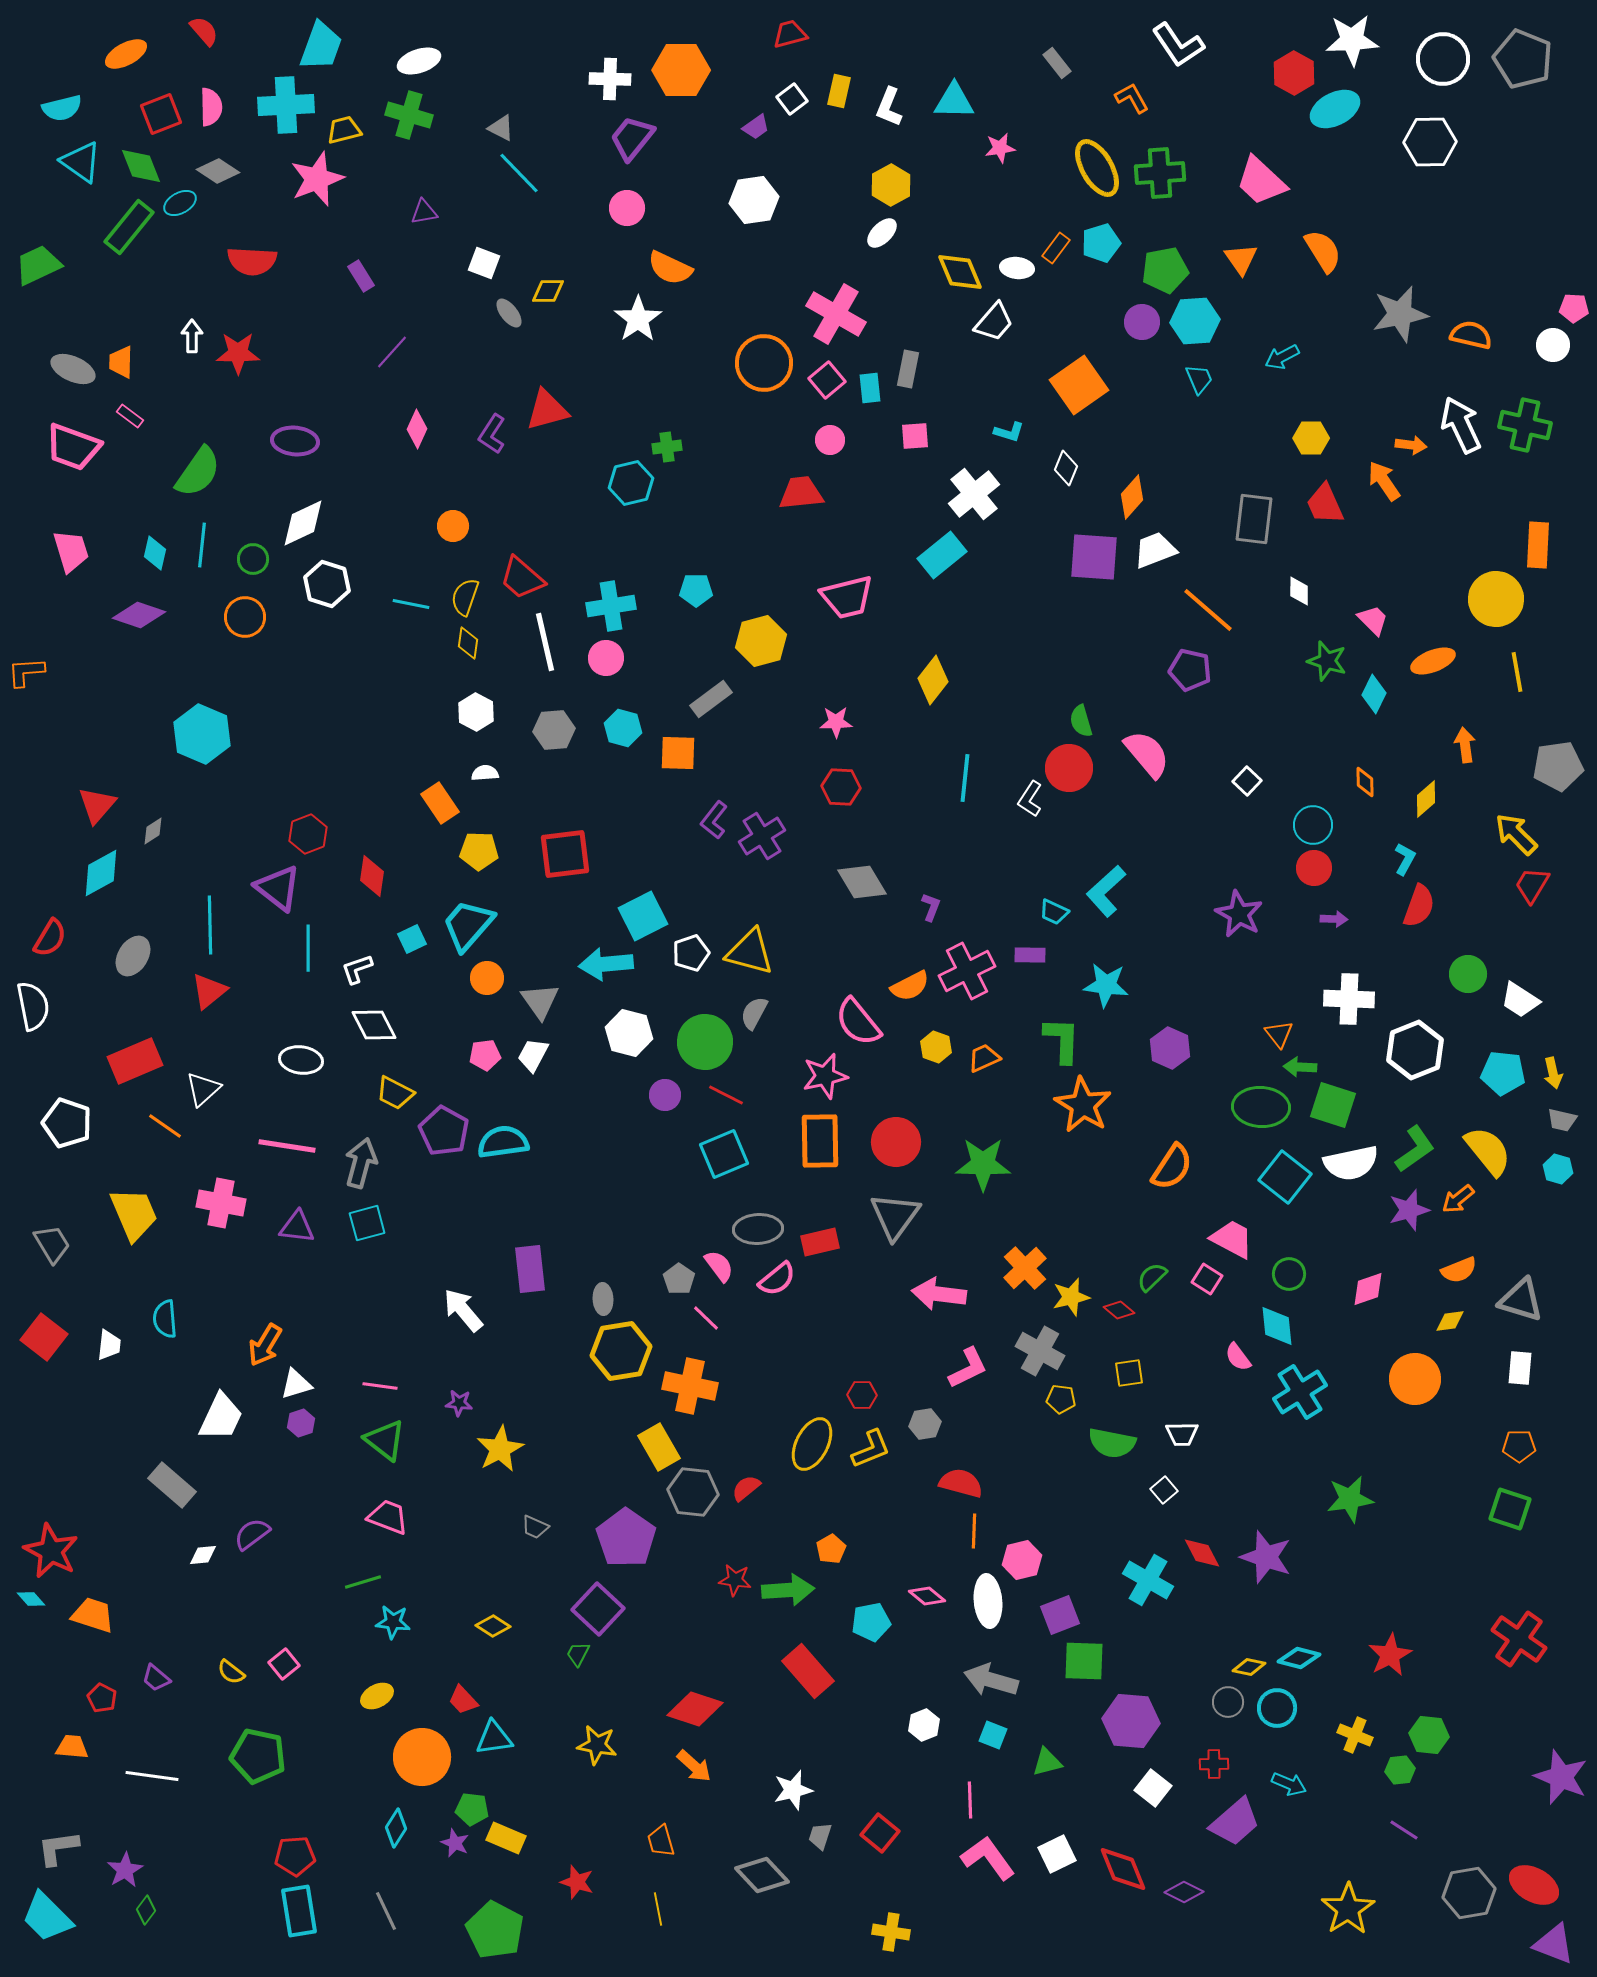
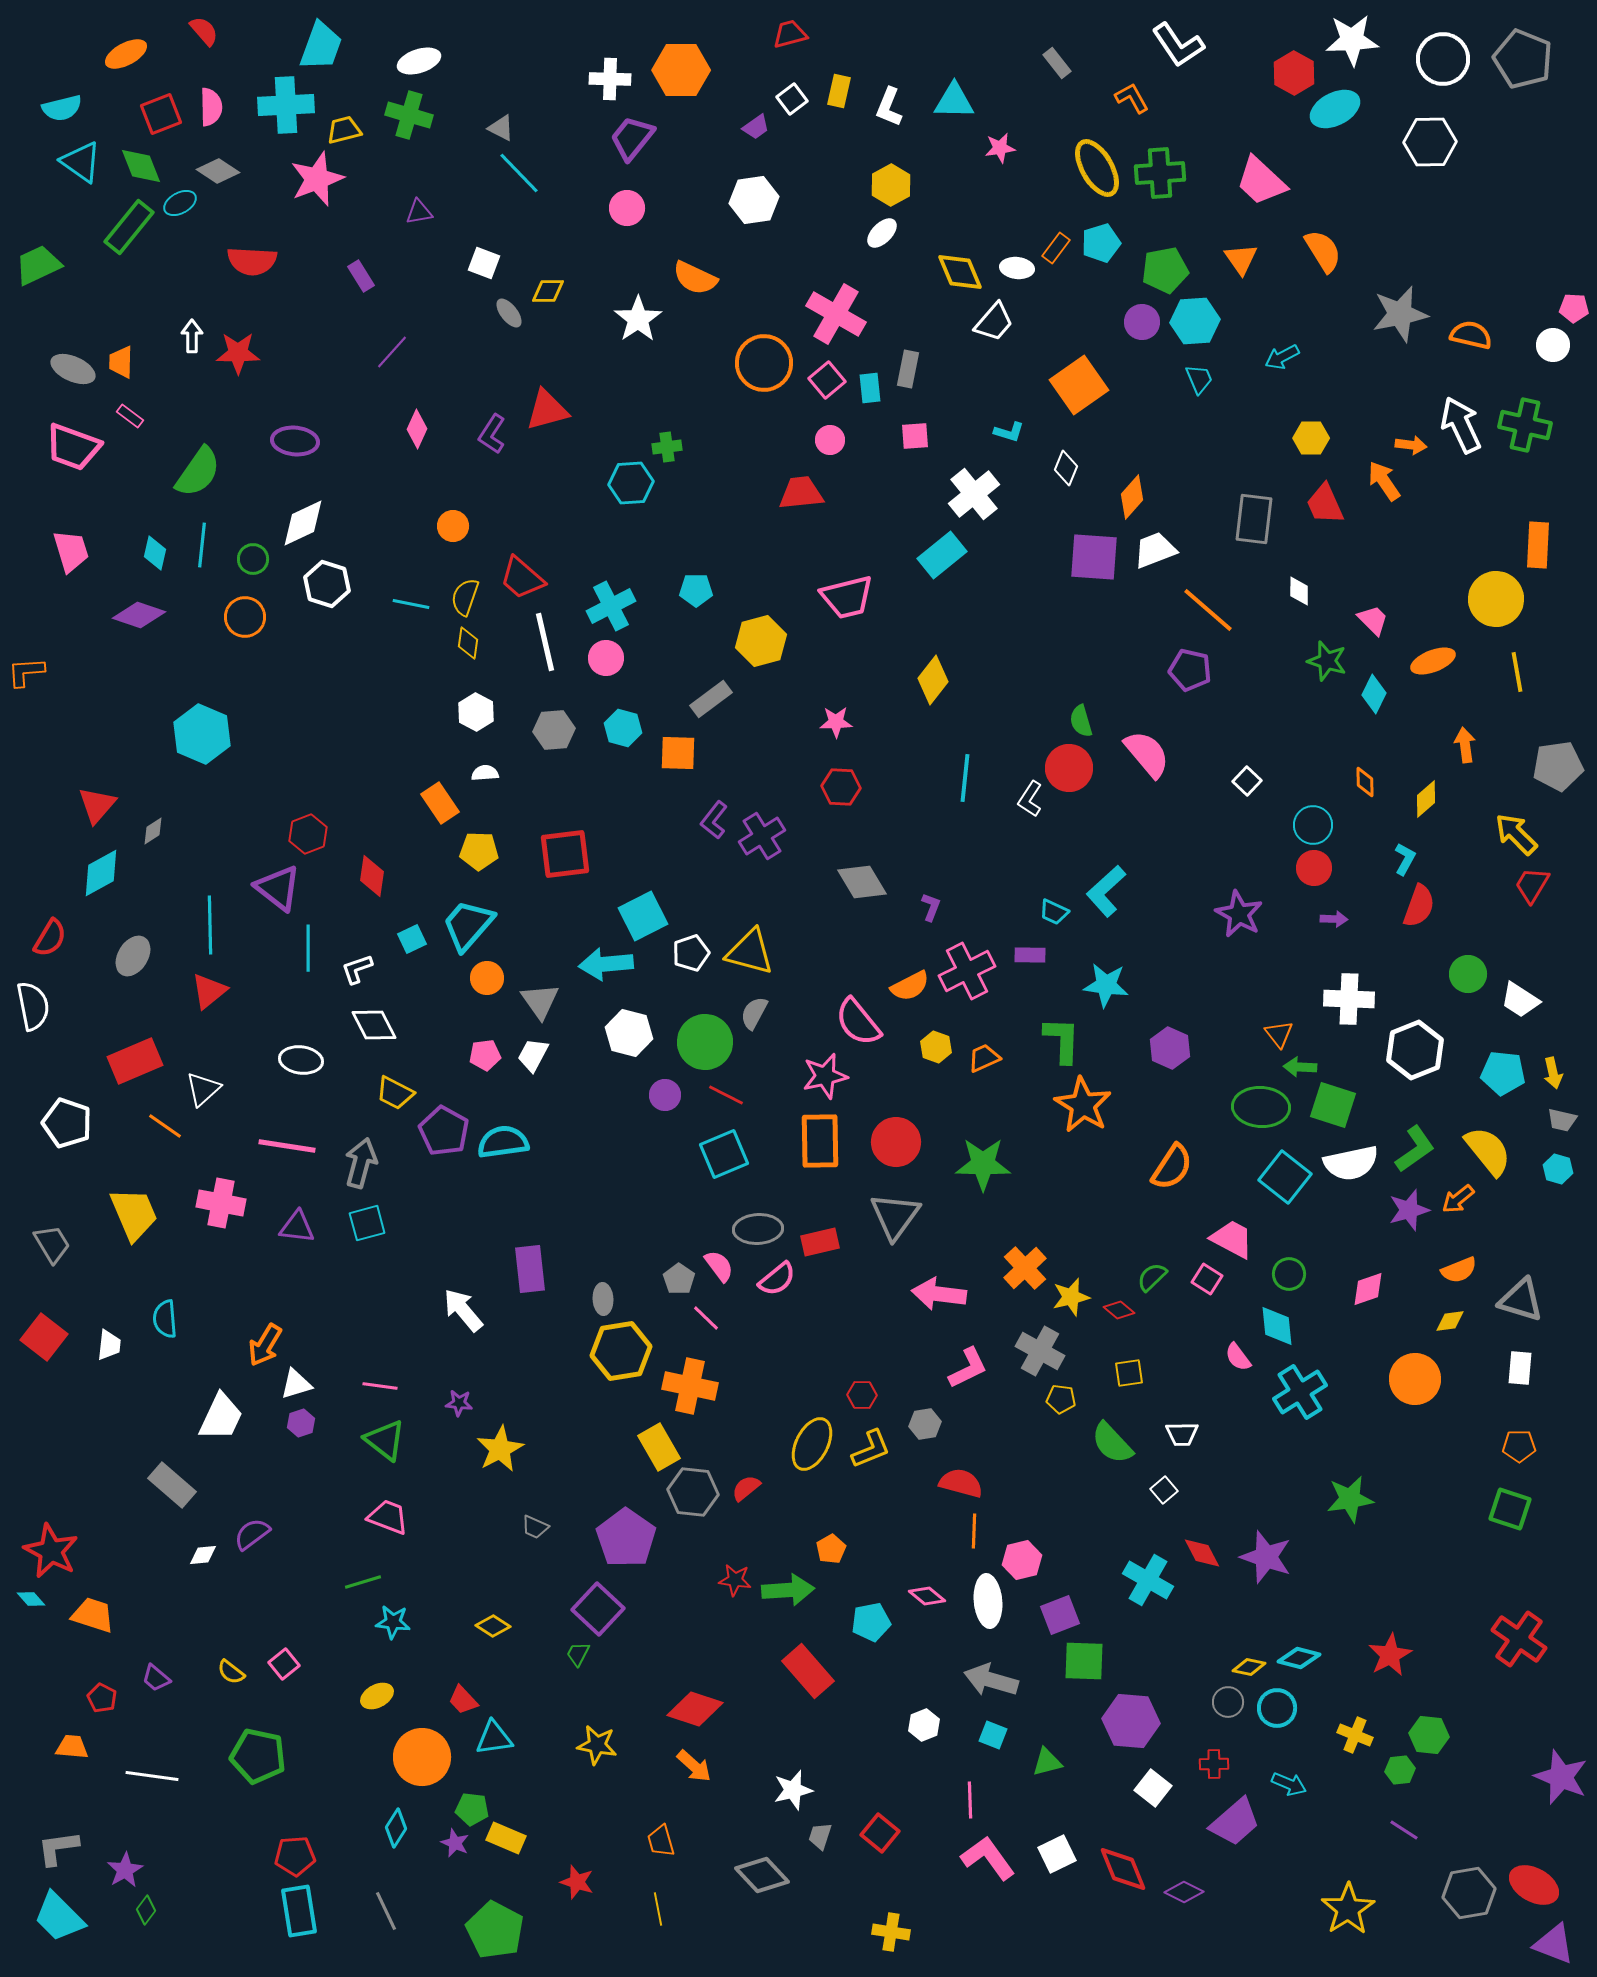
purple triangle at (424, 212): moved 5 px left
orange semicircle at (670, 268): moved 25 px right, 10 px down
cyan hexagon at (631, 483): rotated 9 degrees clockwise
cyan cross at (611, 606): rotated 18 degrees counterclockwise
green semicircle at (1112, 1443): rotated 36 degrees clockwise
cyan trapezoid at (47, 1917): moved 12 px right
